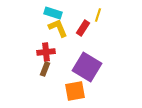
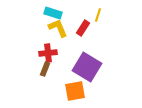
red cross: moved 2 px right, 1 px down
